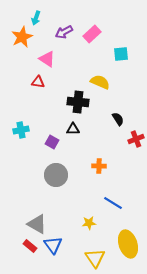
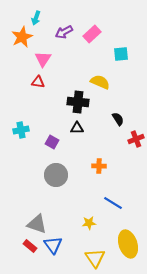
pink triangle: moved 4 px left; rotated 30 degrees clockwise
black triangle: moved 4 px right, 1 px up
gray triangle: rotated 10 degrees counterclockwise
